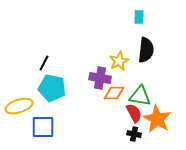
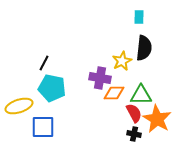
black semicircle: moved 2 px left, 2 px up
yellow star: moved 3 px right
green triangle: moved 1 px right, 1 px up; rotated 10 degrees counterclockwise
